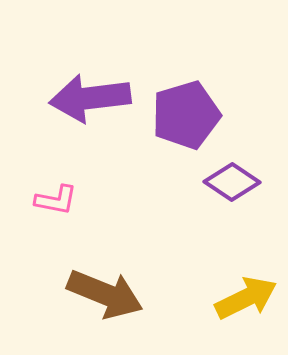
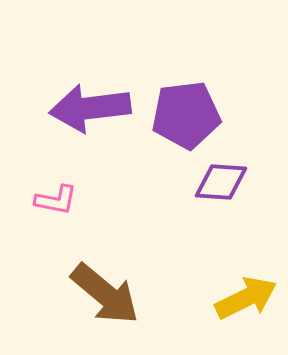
purple arrow: moved 10 px down
purple pentagon: rotated 10 degrees clockwise
purple diamond: moved 11 px left; rotated 30 degrees counterclockwise
brown arrow: rotated 18 degrees clockwise
